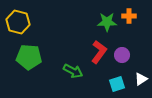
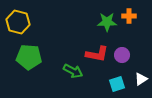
red L-shape: moved 2 px left, 2 px down; rotated 65 degrees clockwise
